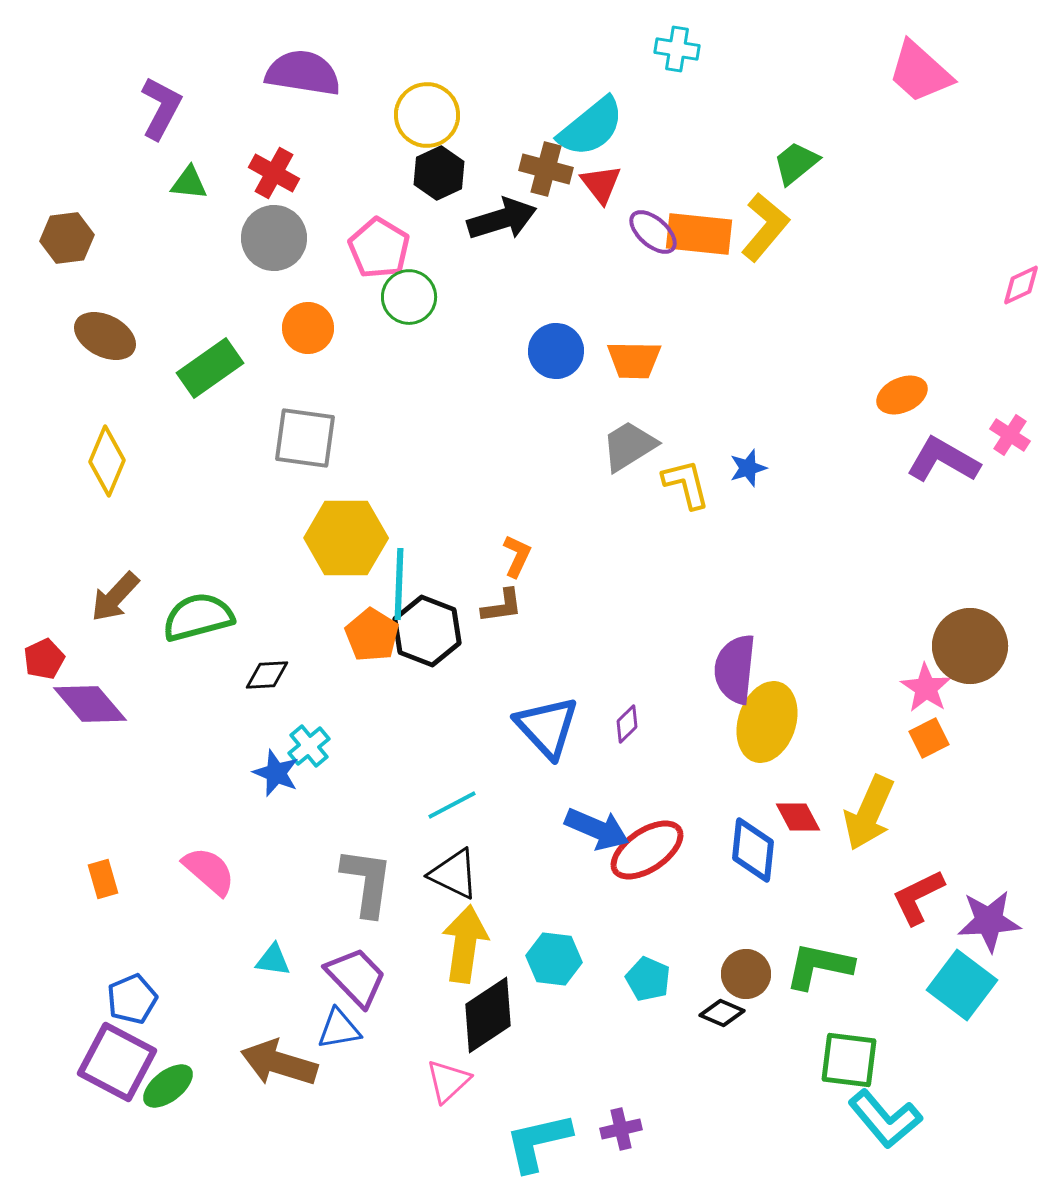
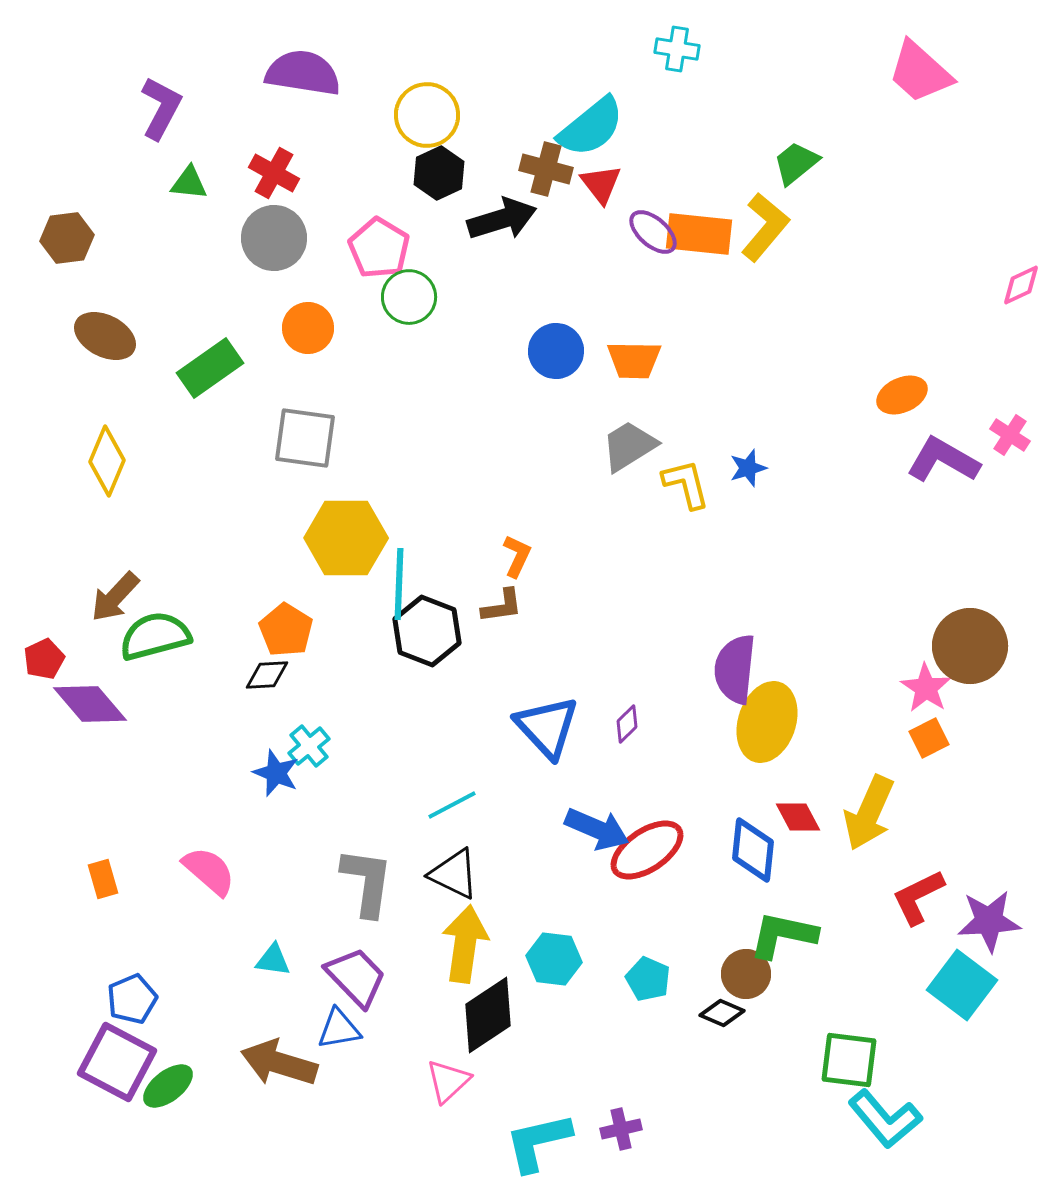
green semicircle at (198, 617): moved 43 px left, 19 px down
orange pentagon at (372, 635): moved 86 px left, 5 px up
green L-shape at (819, 966): moved 36 px left, 31 px up
